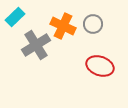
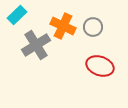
cyan rectangle: moved 2 px right, 2 px up
gray circle: moved 3 px down
